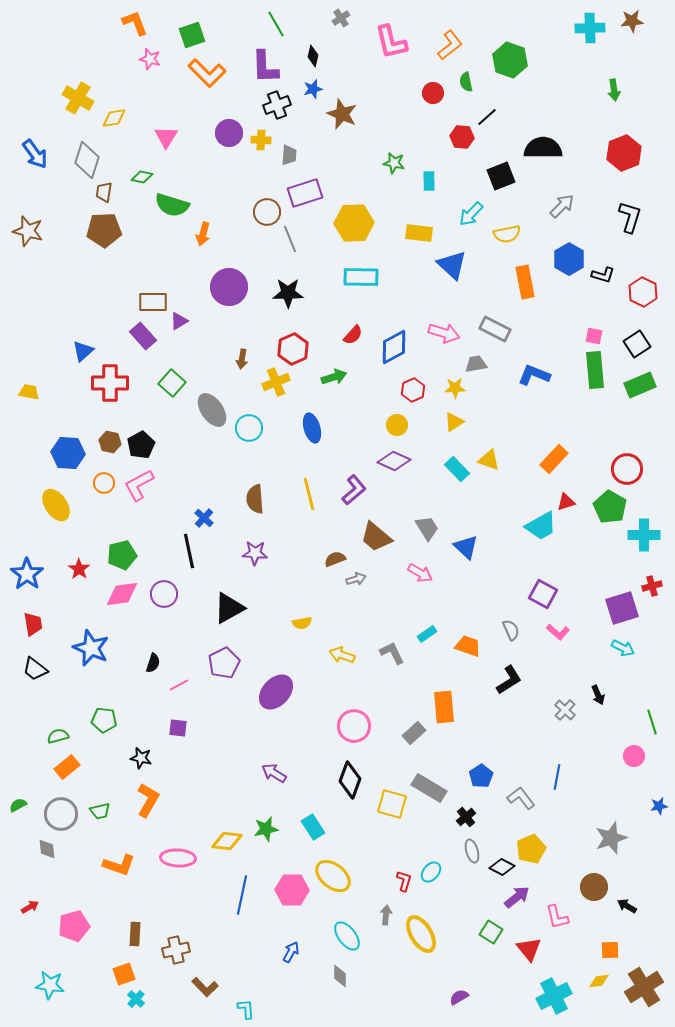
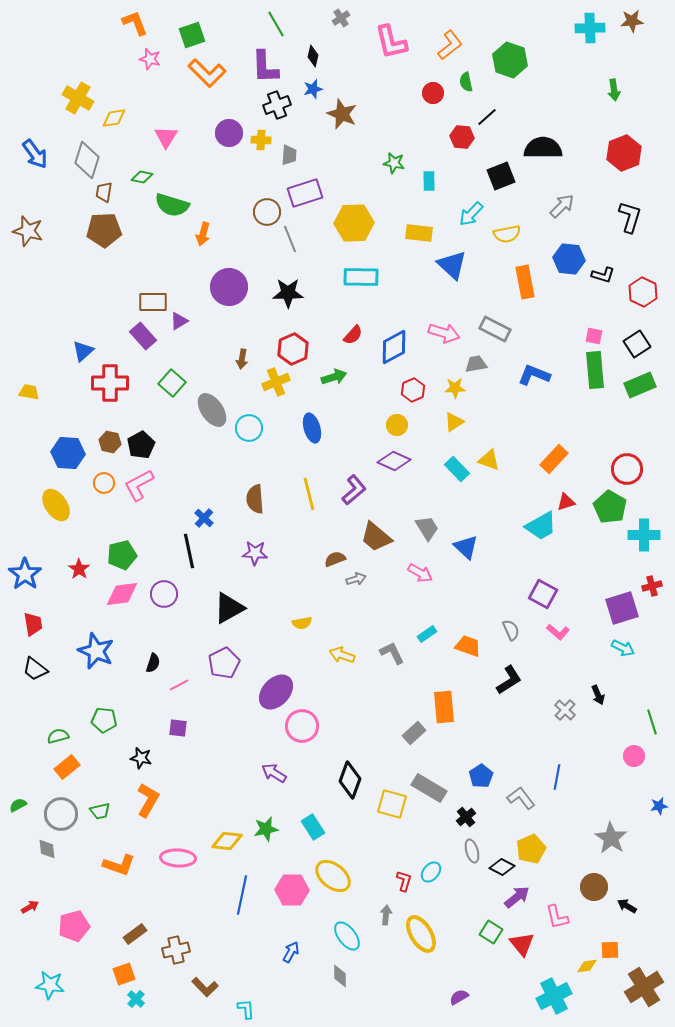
blue hexagon at (569, 259): rotated 24 degrees counterclockwise
blue star at (27, 574): moved 2 px left
blue star at (91, 648): moved 5 px right, 3 px down
pink circle at (354, 726): moved 52 px left
gray star at (611, 838): rotated 20 degrees counterclockwise
brown rectangle at (135, 934): rotated 50 degrees clockwise
red triangle at (529, 949): moved 7 px left, 5 px up
yellow diamond at (599, 981): moved 12 px left, 15 px up
